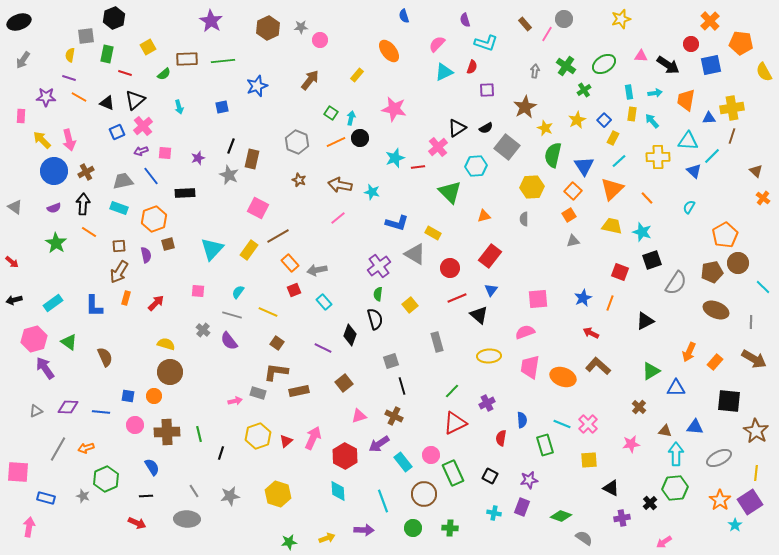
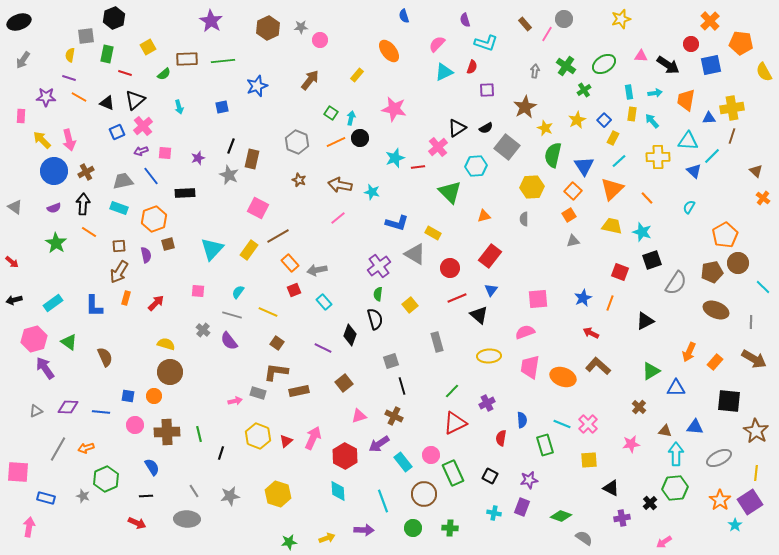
yellow hexagon at (258, 436): rotated 20 degrees counterclockwise
